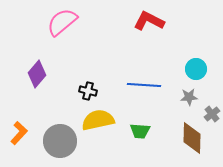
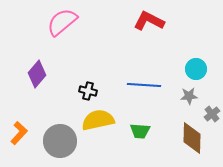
gray star: moved 1 px up
